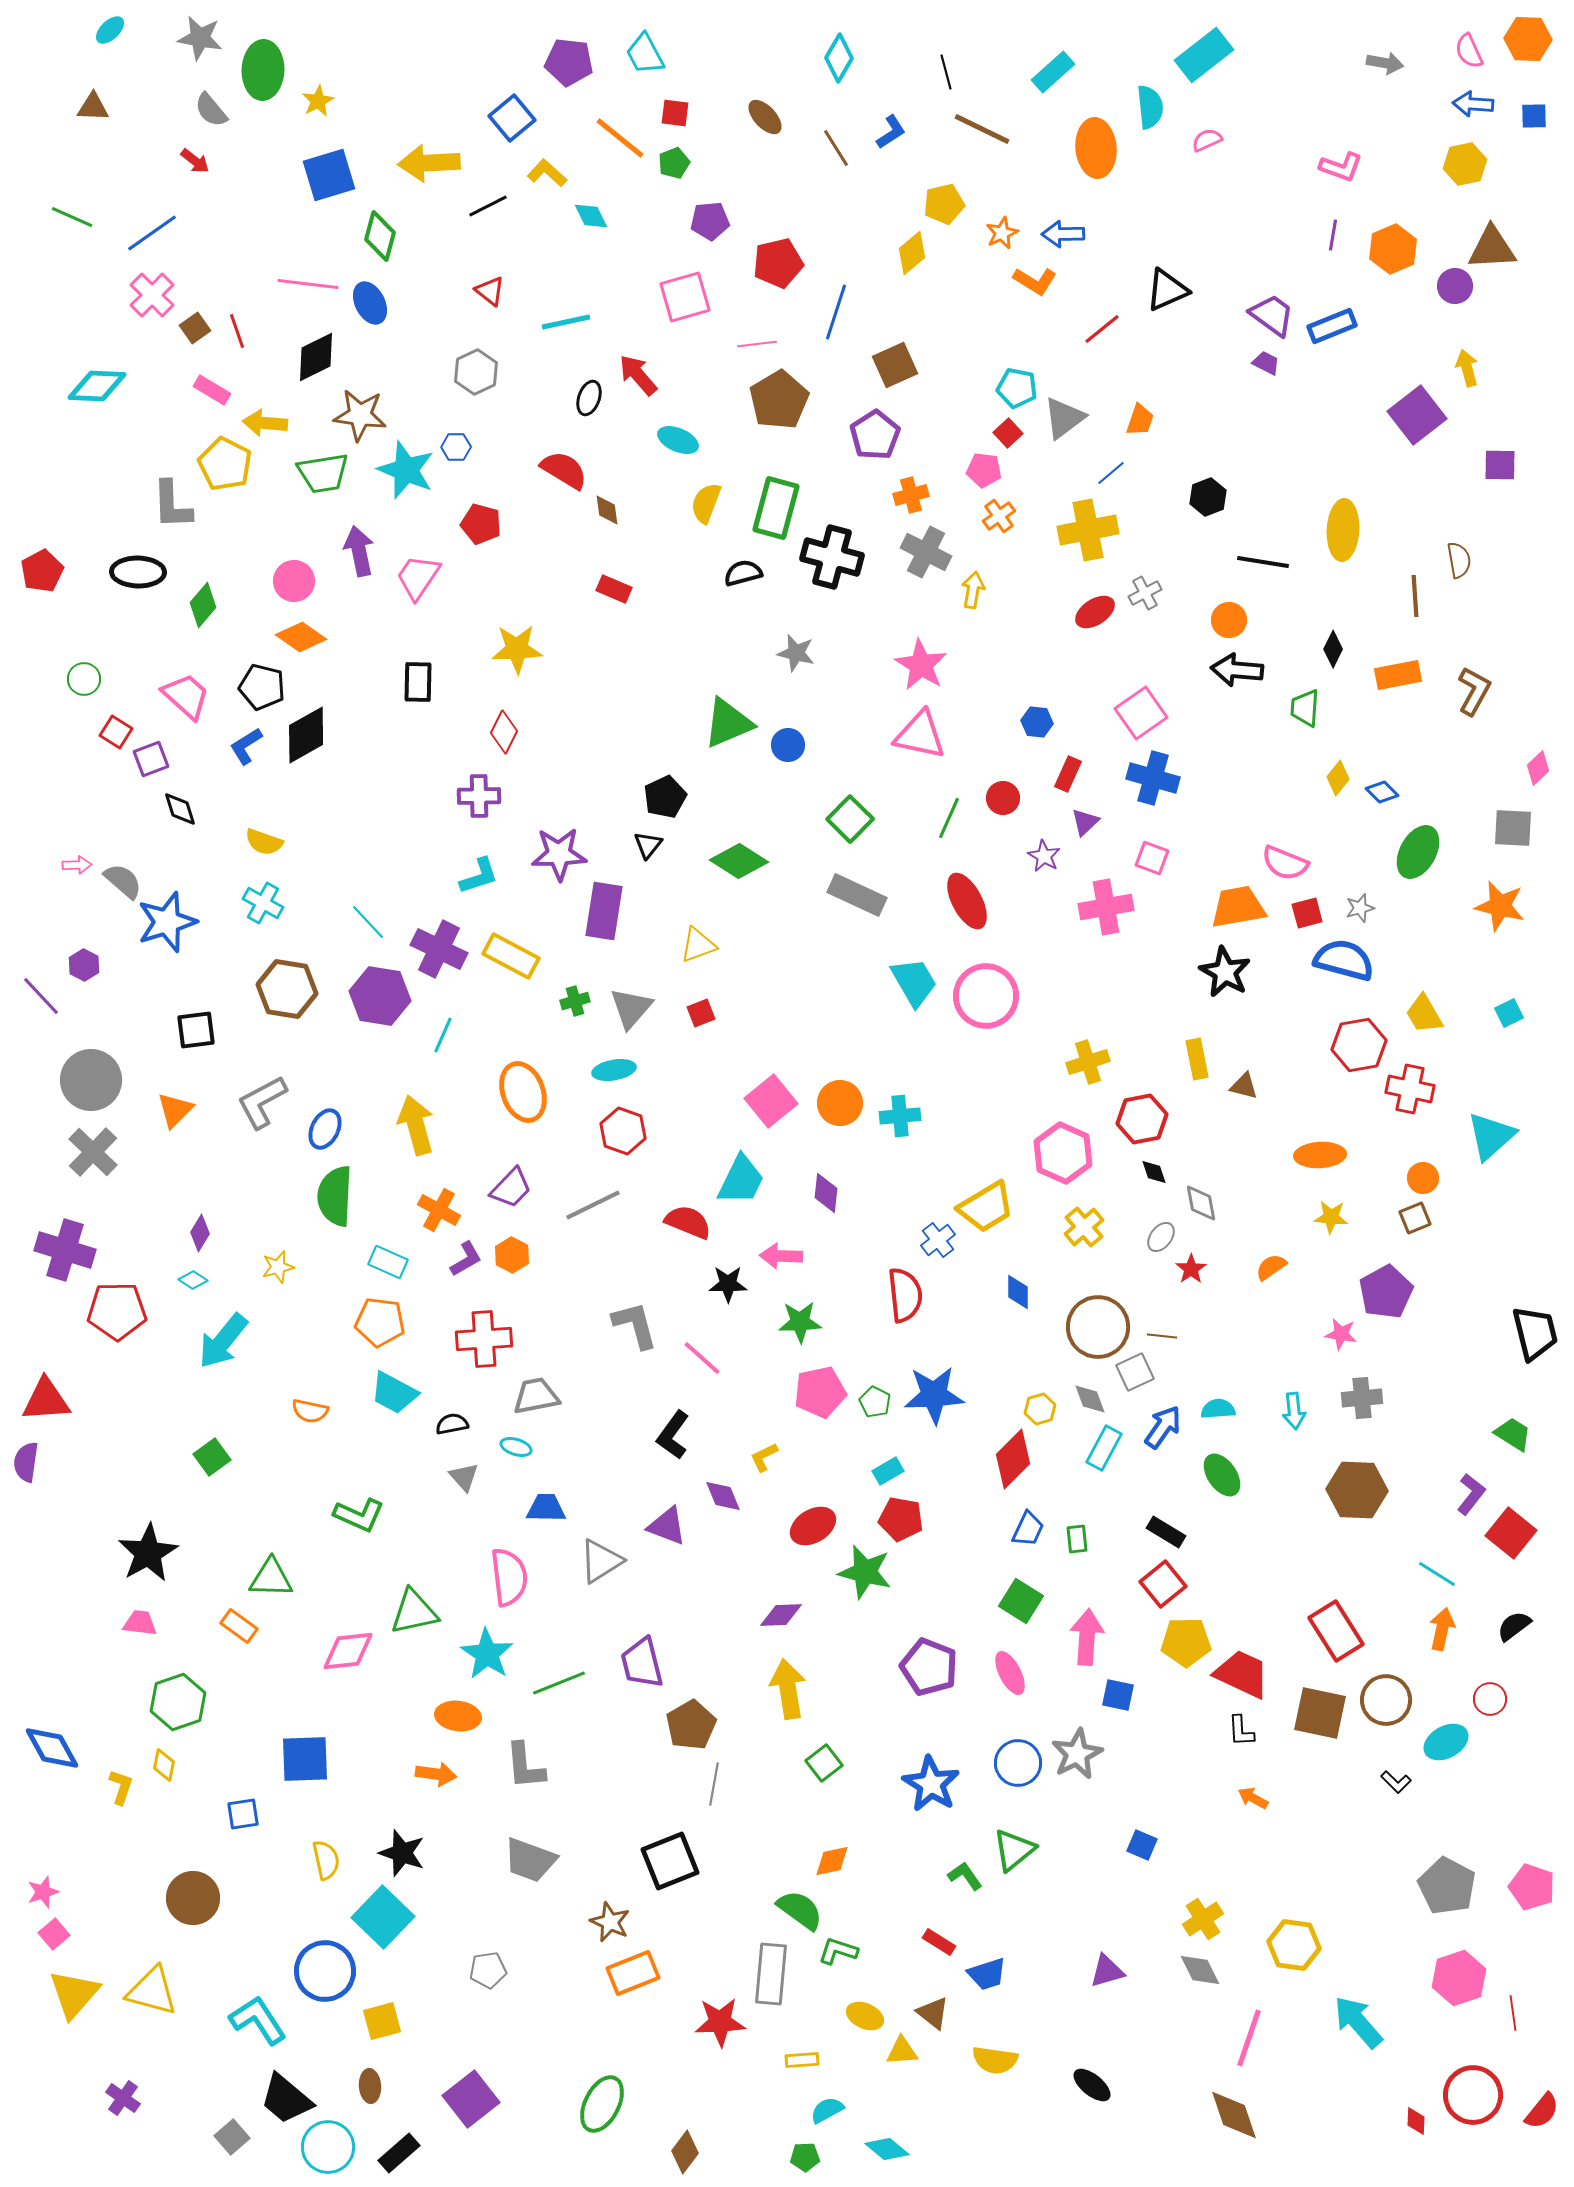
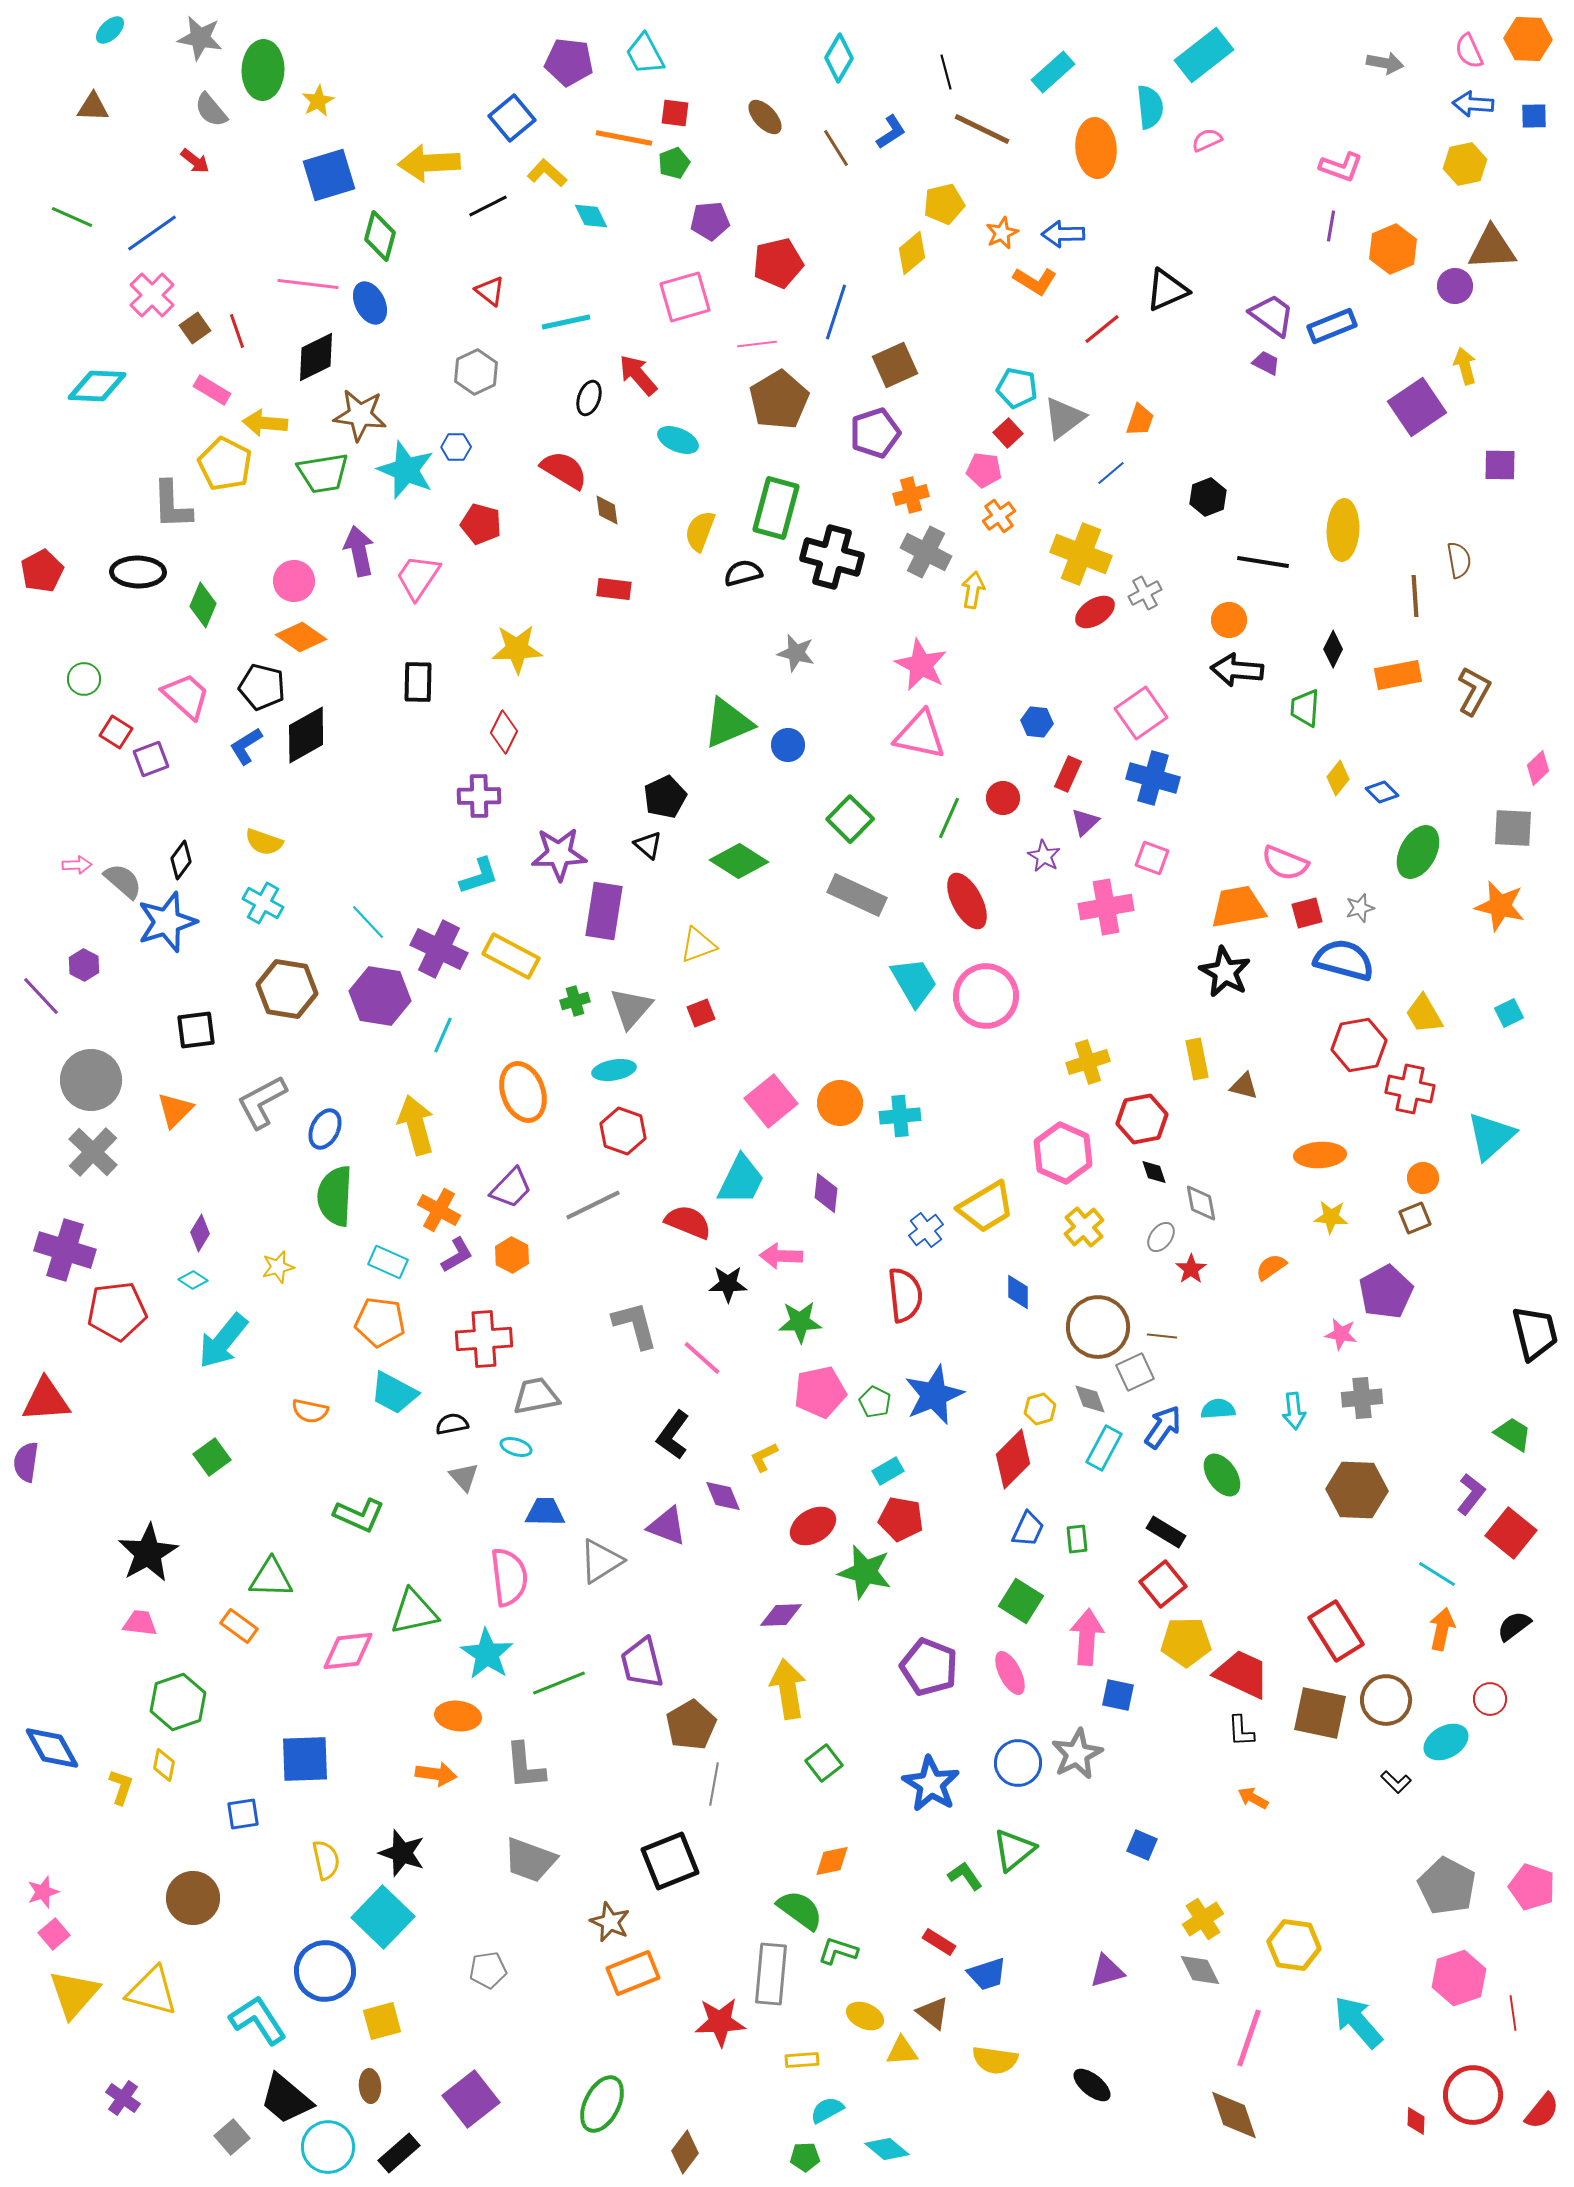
orange line at (620, 138): moved 4 px right; rotated 28 degrees counterclockwise
purple line at (1333, 235): moved 2 px left, 9 px up
yellow arrow at (1467, 368): moved 2 px left, 2 px up
purple square at (1417, 415): moved 8 px up; rotated 4 degrees clockwise
purple pentagon at (875, 435): moved 2 px up; rotated 15 degrees clockwise
yellow semicircle at (706, 503): moved 6 px left, 28 px down
yellow cross at (1088, 530): moved 7 px left, 24 px down; rotated 32 degrees clockwise
red rectangle at (614, 589): rotated 16 degrees counterclockwise
green diamond at (203, 605): rotated 18 degrees counterclockwise
pink star at (921, 665): rotated 4 degrees counterclockwise
black diamond at (180, 809): moved 1 px right, 51 px down; rotated 54 degrees clockwise
black triangle at (648, 845): rotated 28 degrees counterclockwise
blue cross at (938, 1240): moved 12 px left, 10 px up
purple L-shape at (466, 1259): moved 9 px left, 4 px up
red pentagon at (117, 1311): rotated 6 degrees counterclockwise
blue star at (934, 1395): rotated 20 degrees counterclockwise
blue trapezoid at (546, 1508): moved 1 px left, 4 px down
